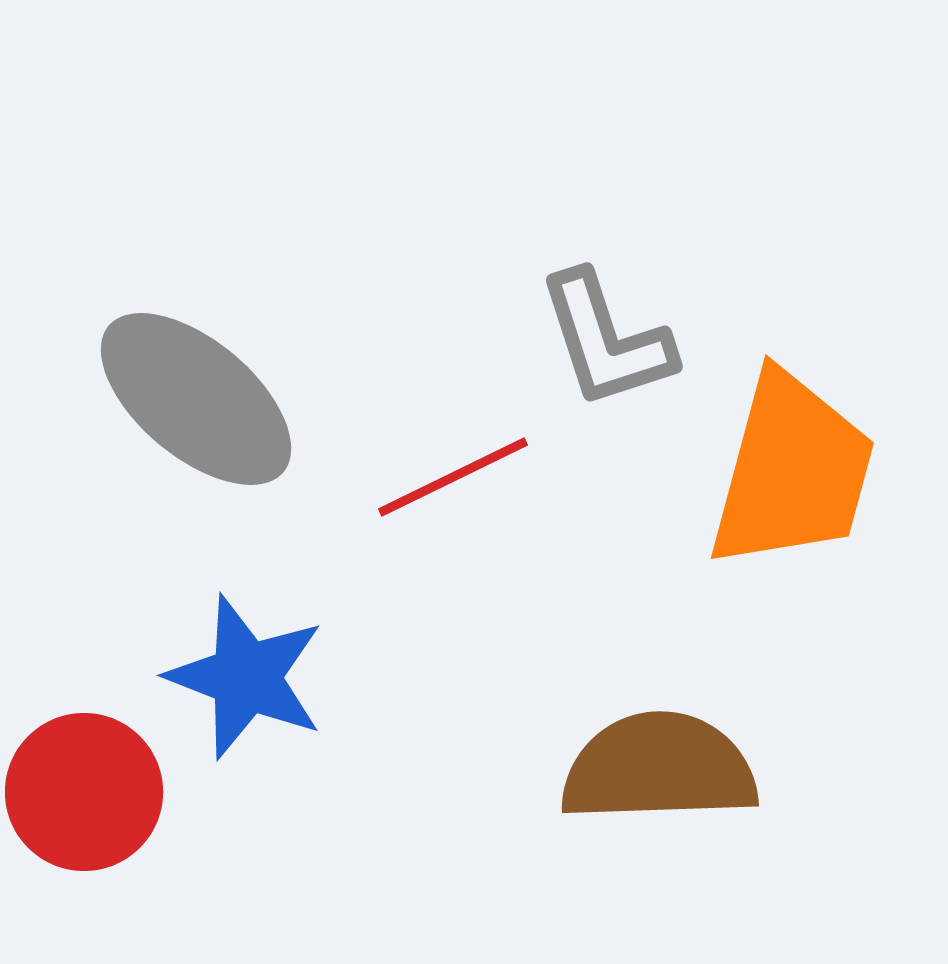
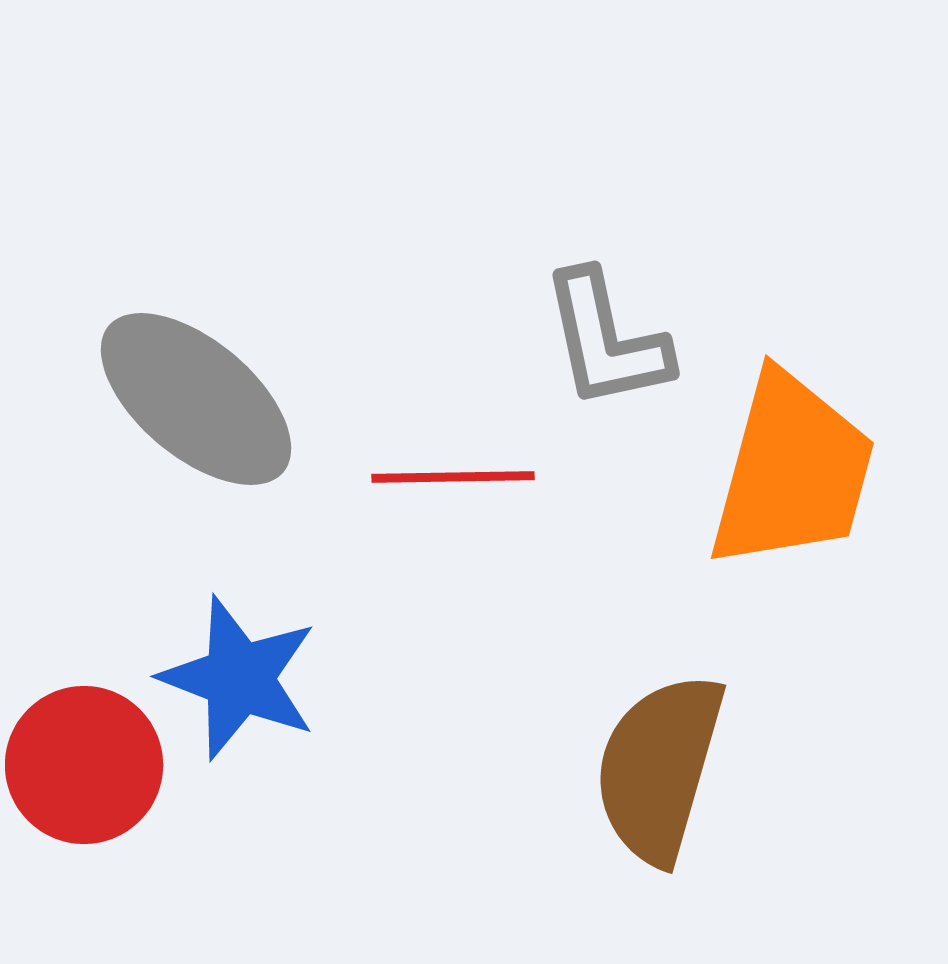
gray L-shape: rotated 6 degrees clockwise
red line: rotated 25 degrees clockwise
blue star: moved 7 px left, 1 px down
brown semicircle: rotated 72 degrees counterclockwise
red circle: moved 27 px up
